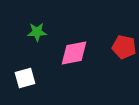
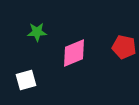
pink diamond: rotated 12 degrees counterclockwise
white square: moved 1 px right, 2 px down
